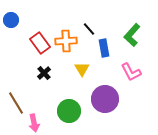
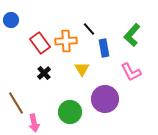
green circle: moved 1 px right, 1 px down
